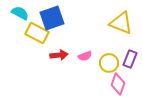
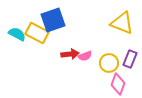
cyan semicircle: moved 3 px left, 21 px down
blue square: moved 1 px right, 2 px down
yellow triangle: moved 1 px right
red arrow: moved 11 px right, 1 px up
